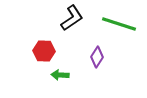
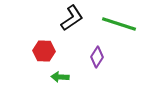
green arrow: moved 2 px down
